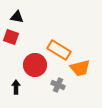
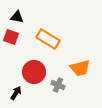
orange rectangle: moved 11 px left, 11 px up
red circle: moved 1 px left, 7 px down
black arrow: moved 6 px down; rotated 32 degrees clockwise
